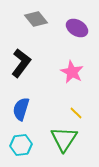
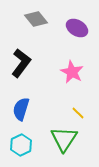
yellow line: moved 2 px right
cyan hexagon: rotated 20 degrees counterclockwise
